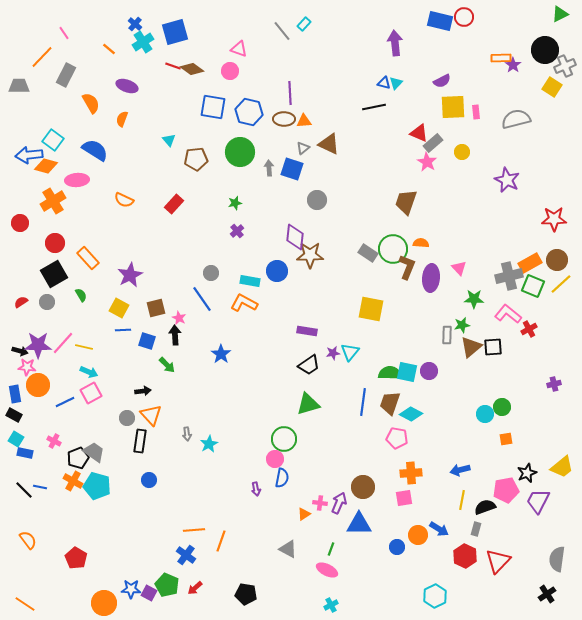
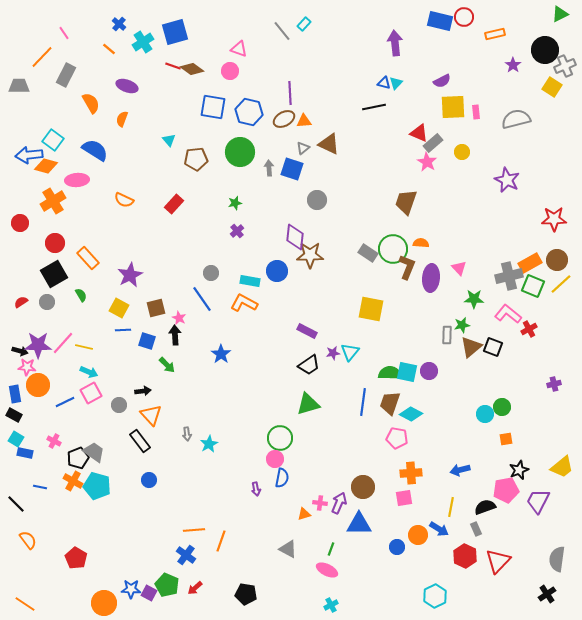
blue cross at (135, 24): moved 16 px left
orange rectangle at (501, 58): moved 6 px left, 24 px up; rotated 12 degrees counterclockwise
brown ellipse at (284, 119): rotated 30 degrees counterclockwise
purple rectangle at (307, 331): rotated 18 degrees clockwise
black square at (493, 347): rotated 24 degrees clockwise
gray circle at (127, 418): moved 8 px left, 13 px up
green circle at (284, 439): moved 4 px left, 1 px up
black rectangle at (140, 441): rotated 45 degrees counterclockwise
black star at (527, 473): moved 8 px left, 3 px up
black line at (24, 490): moved 8 px left, 14 px down
yellow line at (462, 500): moved 11 px left, 7 px down
orange triangle at (304, 514): rotated 16 degrees clockwise
gray rectangle at (476, 529): rotated 40 degrees counterclockwise
